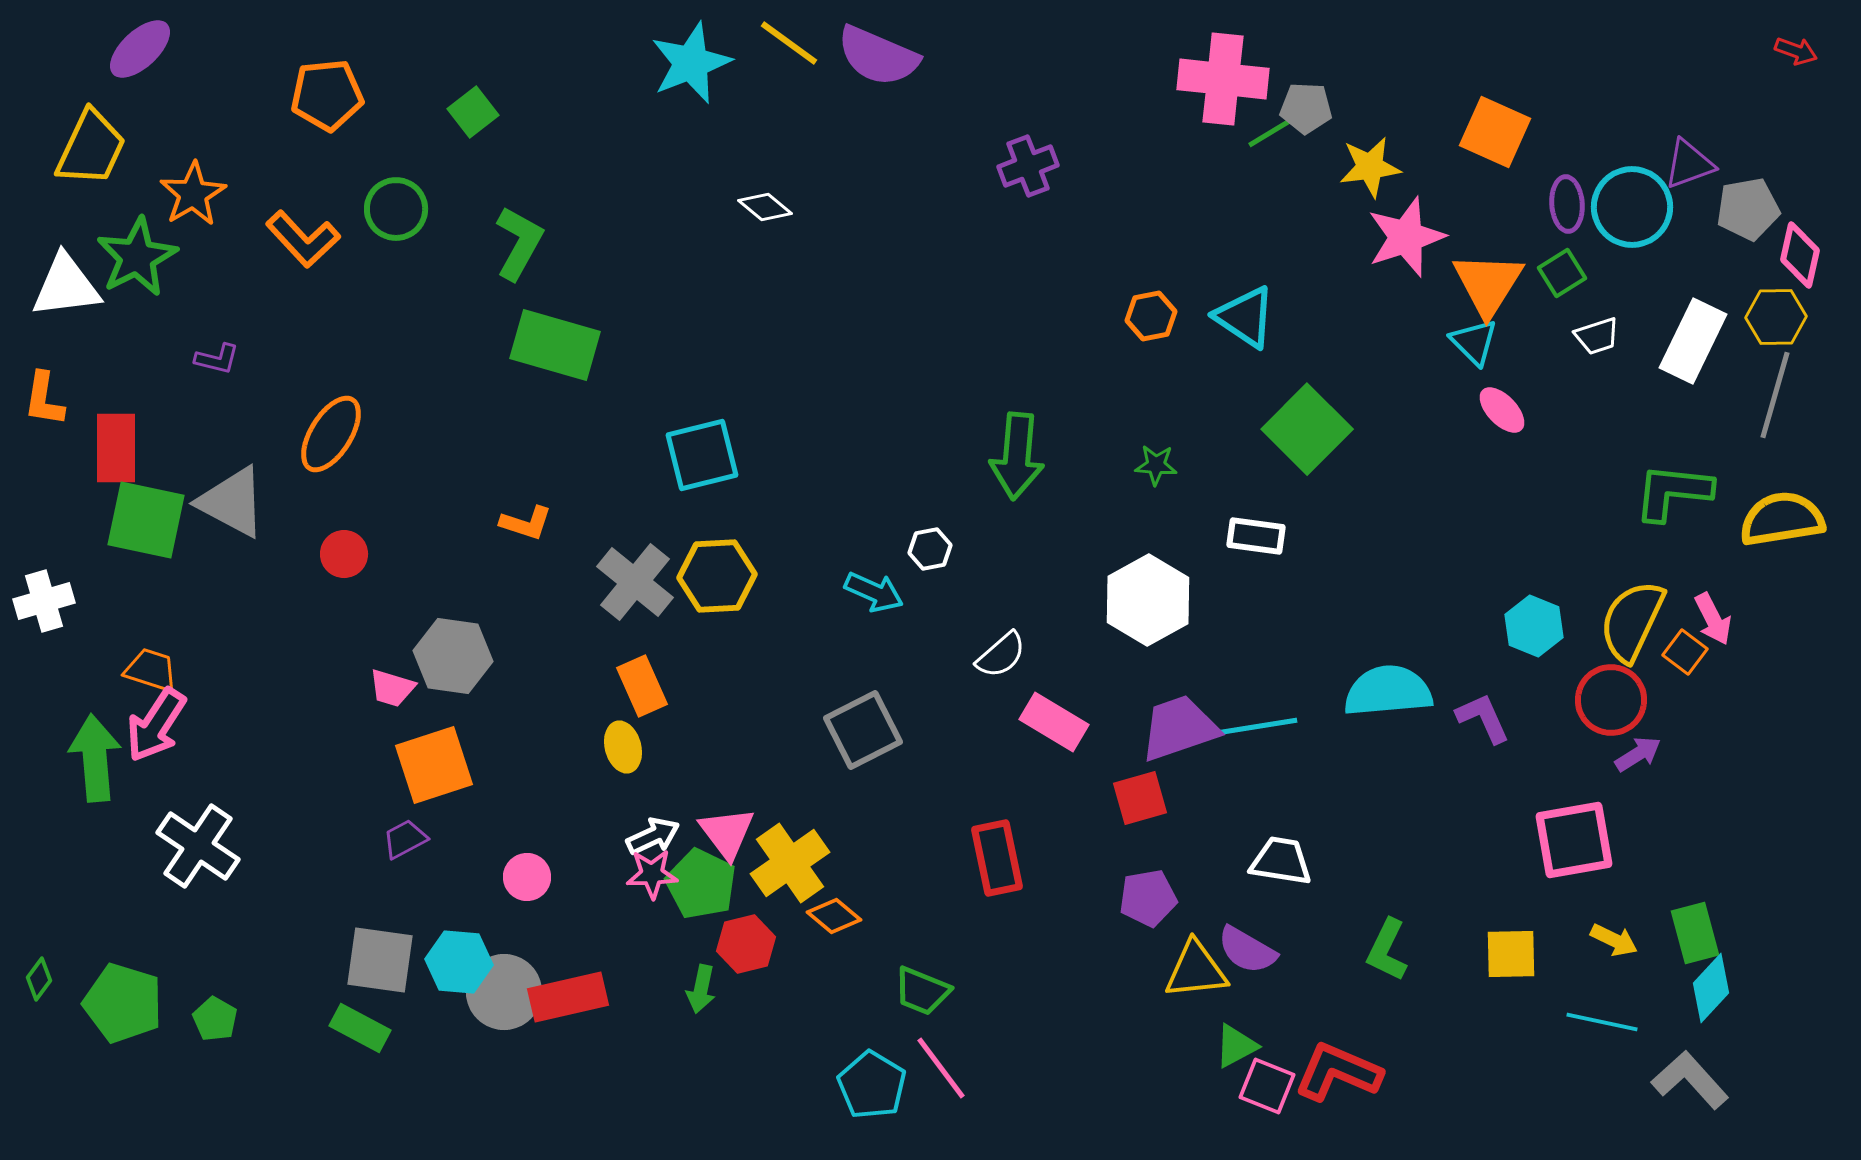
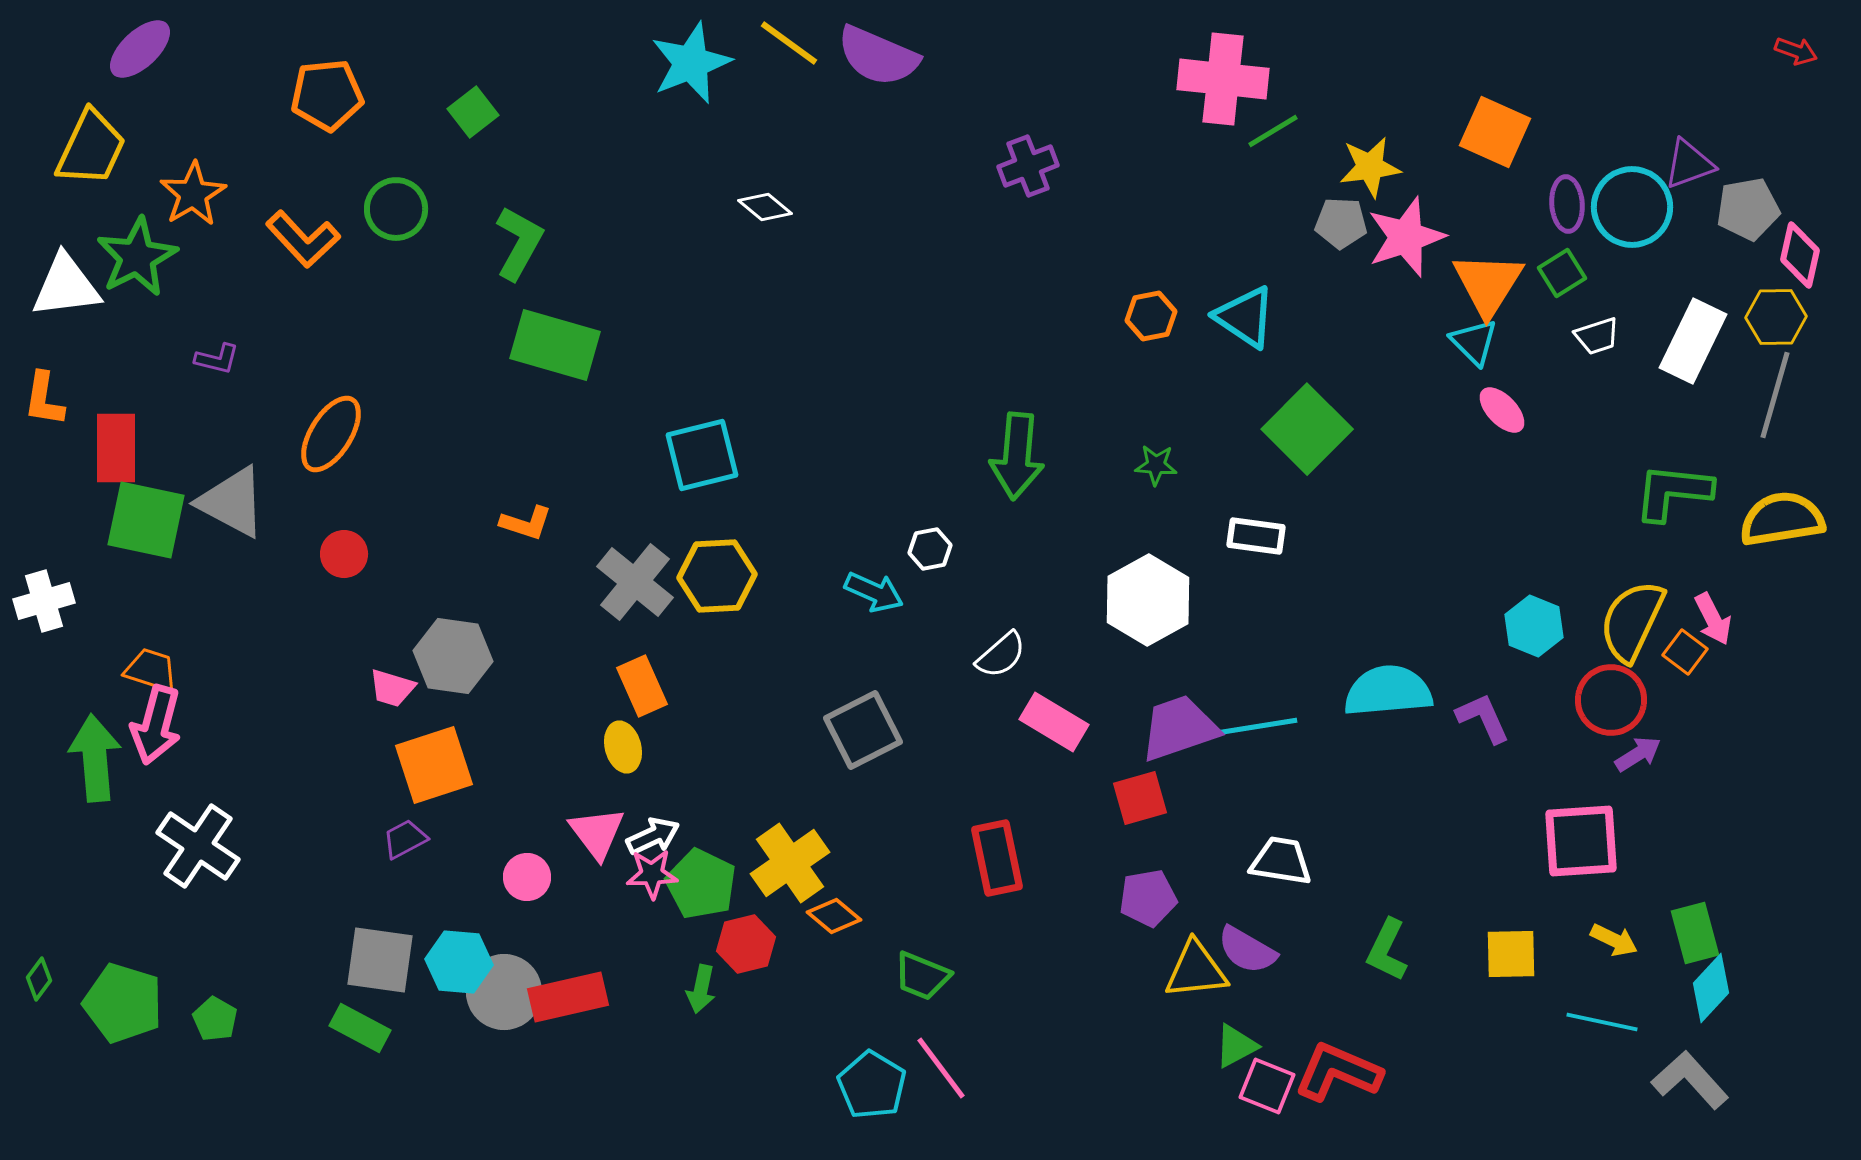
gray pentagon at (1306, 108): moved 35 px right, 115 px down
pink arrow at (156, 725): rotated 18 degrees counterclockwise
pink triangle at (727, 833): moved 130 px left
pink square at (1574, 840): moved 7 px right, 1 px down; rotated 6 degrees clockwise
green trapezoid at (922, 991): moved 15 px up
